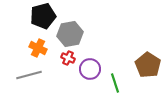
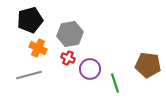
black pentagon: moved 13 px left, 4 px down
brown pentagon: rotated 25 degrees counterclockwise
